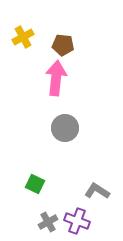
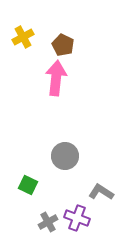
brown pentagon: rotated 20 degrees clockwise
gray circle: moved 28 px down
green square: moved 7 px left, 1 px down
gray L-shape: moved 4 px right, 1 px down
purple cross: moved 3 px up
